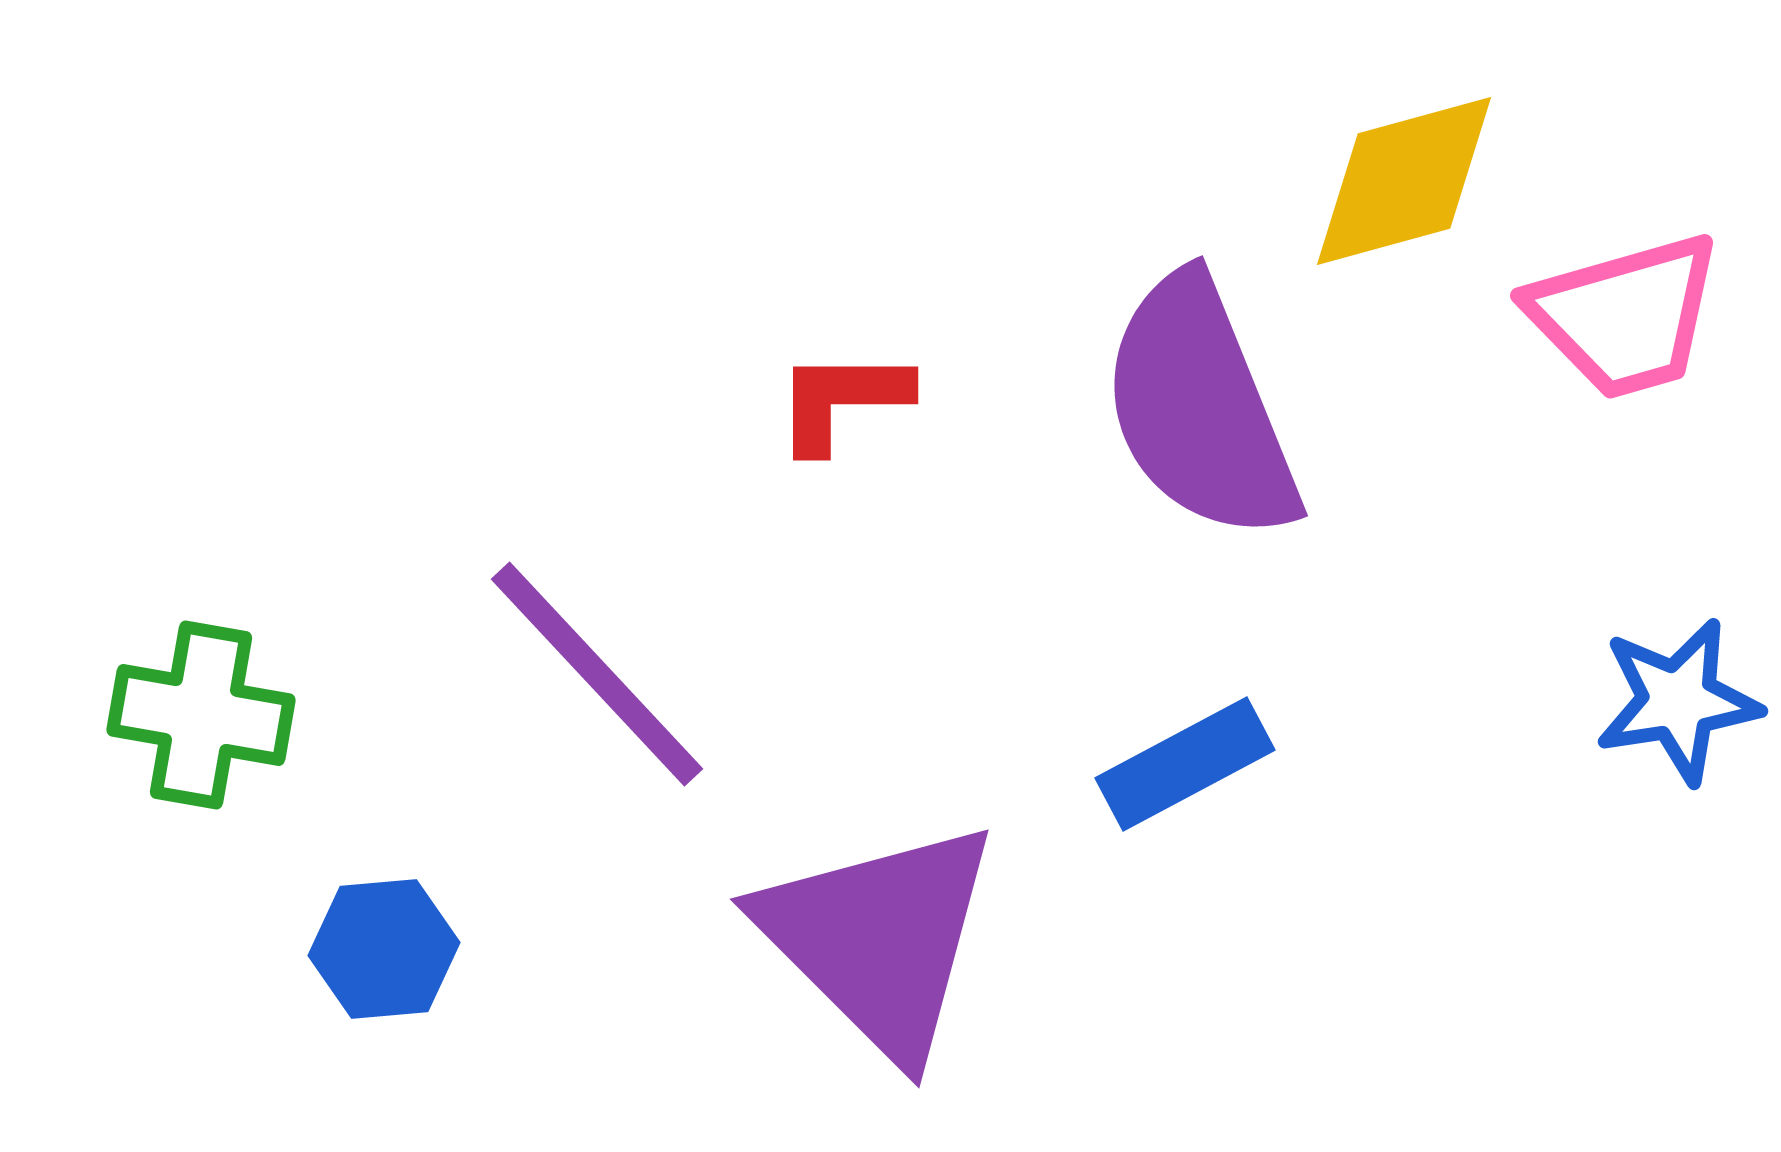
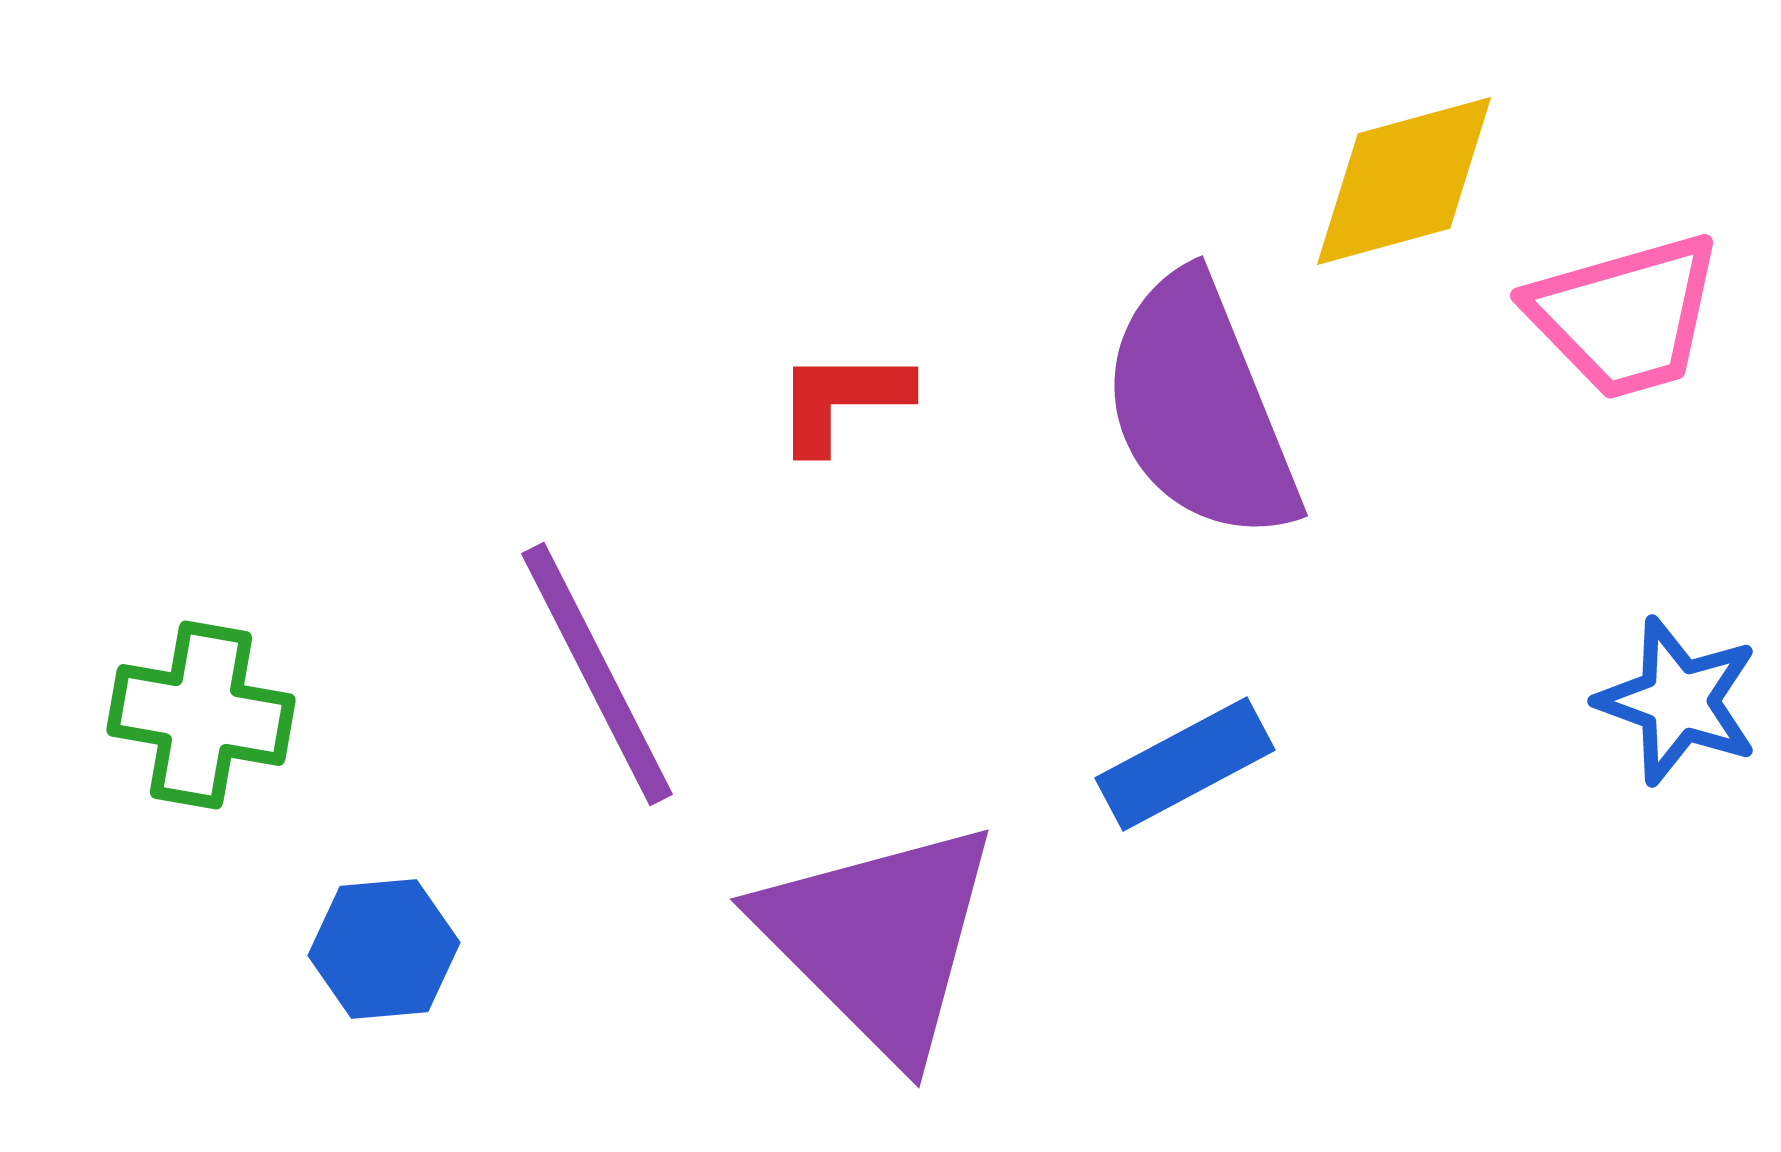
purple line: rotated 16 degrees clockwise
blue star: rotated 29 degrees clockwise
